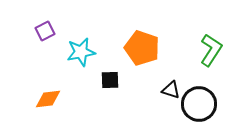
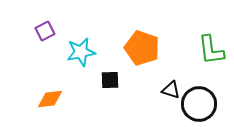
green L-shape: rotated 140 degrees clockwise
orange diamond: moved 2 px right
